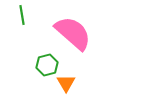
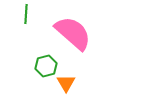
green line: moved 4 px right, 1 px up; rotated 12 degrees clockwise
green hexagon: moved 1 px left, 1 px down
